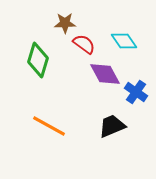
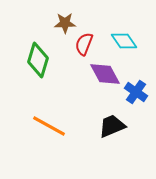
red semicircle: rotated 105 degrees counterclockwise
